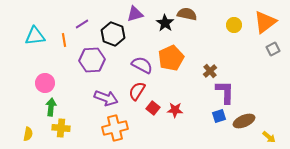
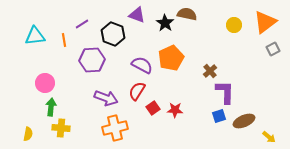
purple triangle: moved 2 px right, 1 px down; rotated 36 degrees clockwise
red square: rotated 16 degrees clockwise
